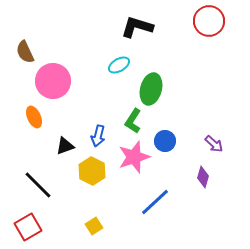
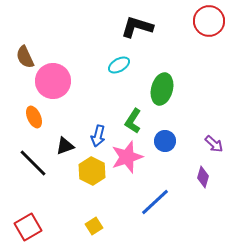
brown semicircle: moved 5 px down
green ellipse: moved 11 px right
pink star: moved 7 px left
black line: moved 5 px left, 22 px up
